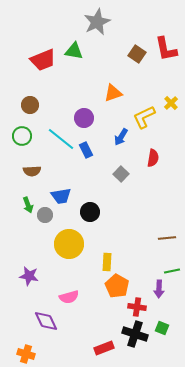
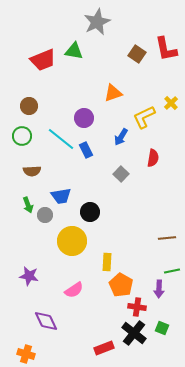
brown circle: moved 1 px left, 1 px down
yellow circle: moved 3 px right, 3 px up
orange pentagon: moved 4 px right, 1 px up
pink semicircle: moved 5 px right, 7 px up; rotated 18 degrees counterclockwise
black cross: moved 1 px left, 1 px up; rotated 20 degrees clockwise
